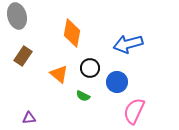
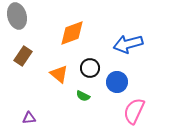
orange diamond: rotated 60 degrees clockwise
